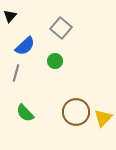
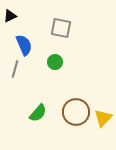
black triangle: rotated 24 degrees clockwise
gray square: rotated 30 degrees counterclockwise
blue semicircle: moved 1 px left, 1 px up; rotated 70 degrees counterclockwise
green circle: moved 1 px down
gray line: moved 1 px left, 4 px up
green semicircle: moved 13 px right; rotated 96 degrees counterclockwise
